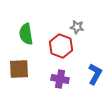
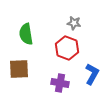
gray star: moved 3 px left, 4 px up
red hexagon: moved 6 px right, 2 px down
blue L-shape: moved 3 px left
purple cross: moved 4 px down
